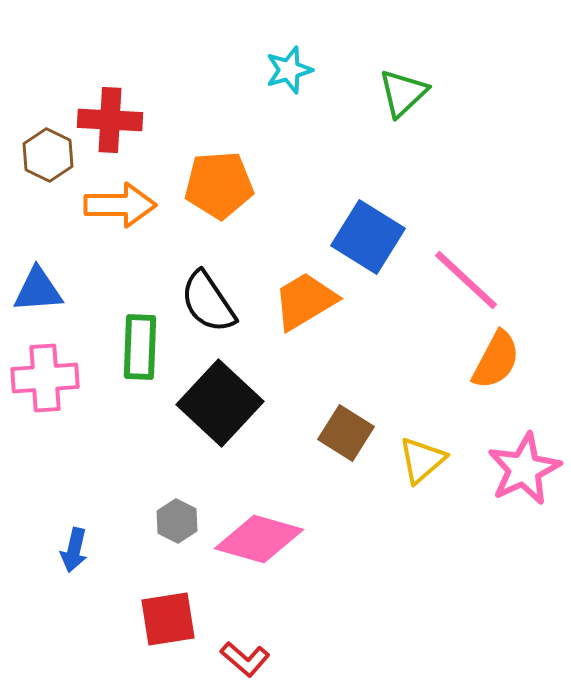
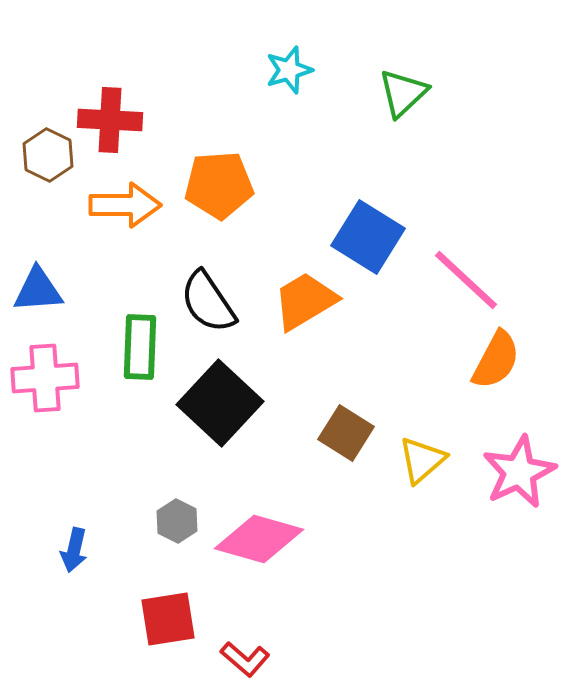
orange arrow: moved 5 px right
pink star: moved 5 px left, 3 px down
